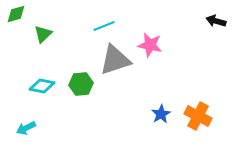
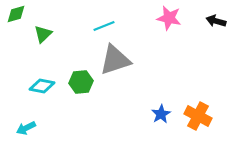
pink star: moved 19 px right, 27 px up
green hexagon: moved 2 px up
